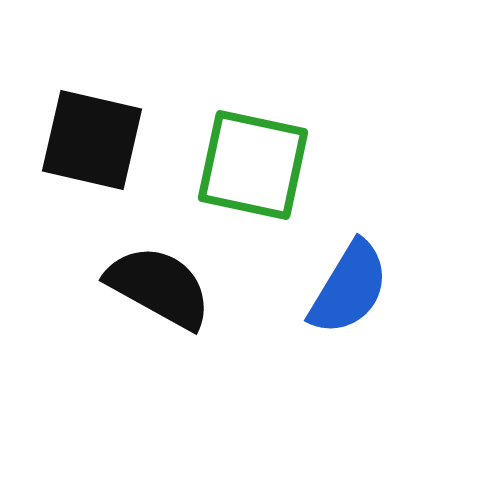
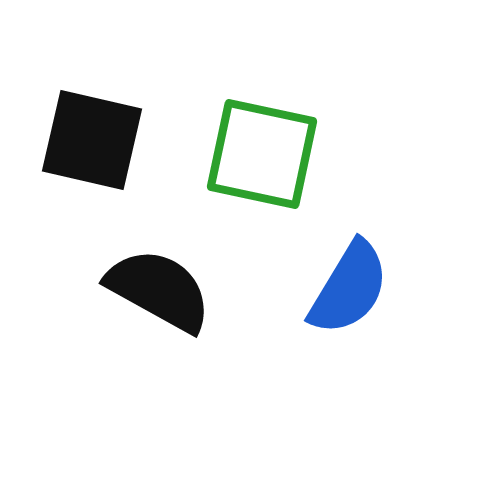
green square: moved 9 px right, 11 px up
black semicircle: moved 3 px down
